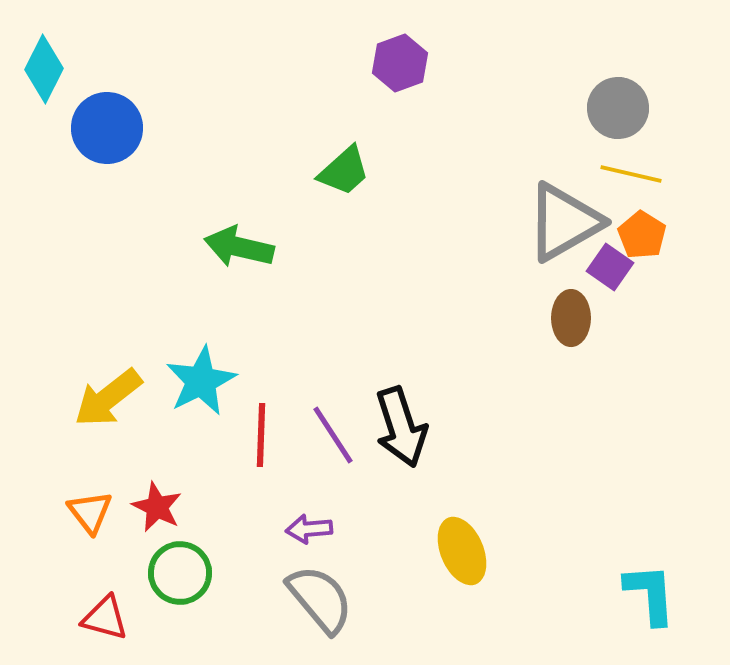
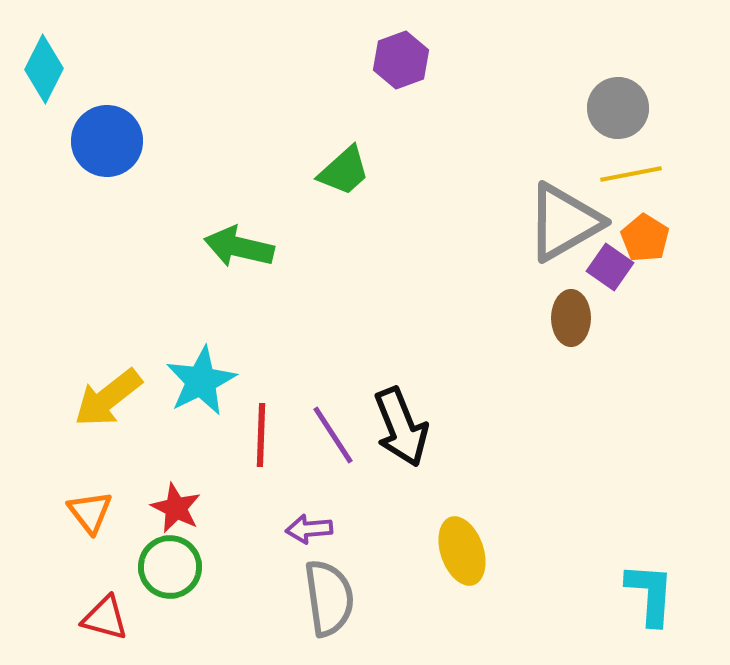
purple hexagon: moved 1 px right, 3 px up
blue circle: moved 13 px down
yellow line: rotated 24 degrees counterclockwise
orange pentagon: moved 3 px right, 3 px down
black arrow: rotated 4 degrees counterclockwise
red star: moved 19 px right, 1 px down
yellow ellipse: rotated 4 degrees clockwise
green circle: moved 10 px left, 6 px up
cyan L-shape: rotated 8 degrees clockwise
gray semicircle: moved 9 px right, 1 px up; rotated 32 degrees clockwise
